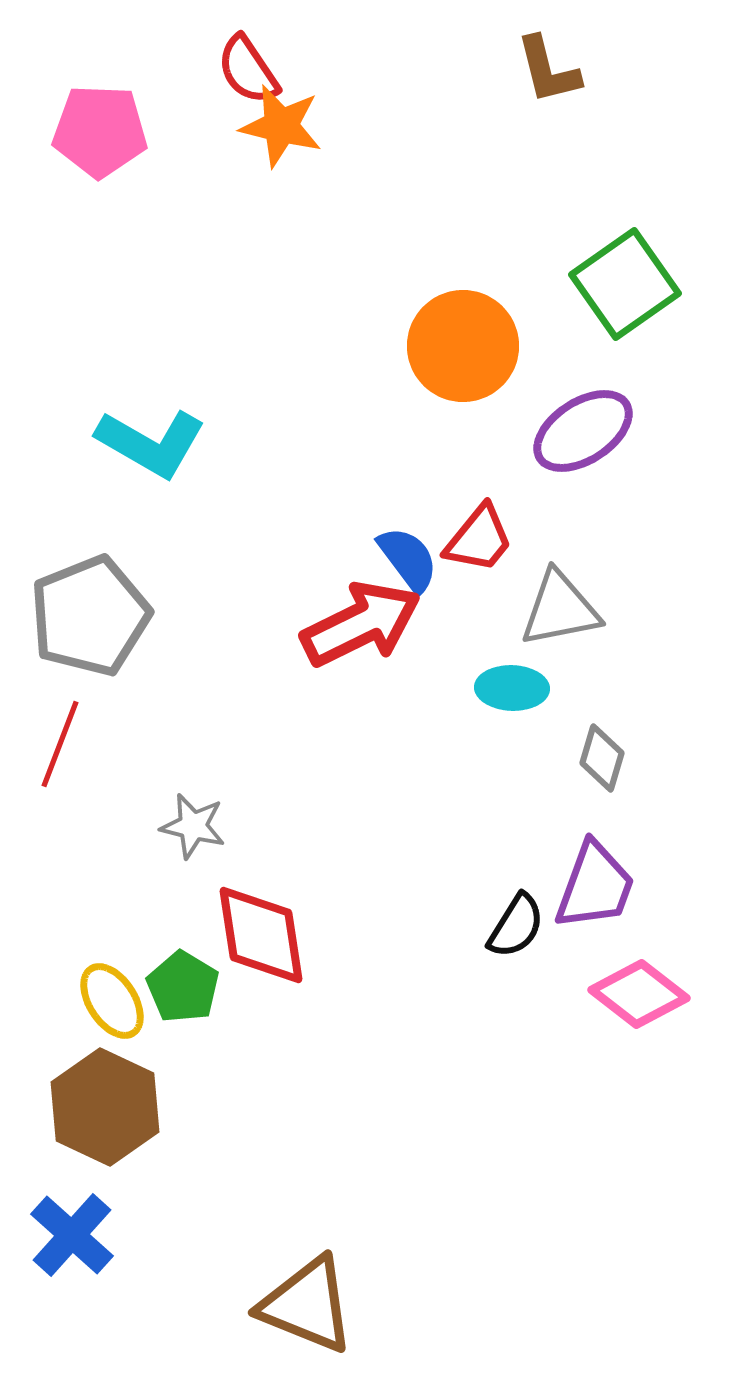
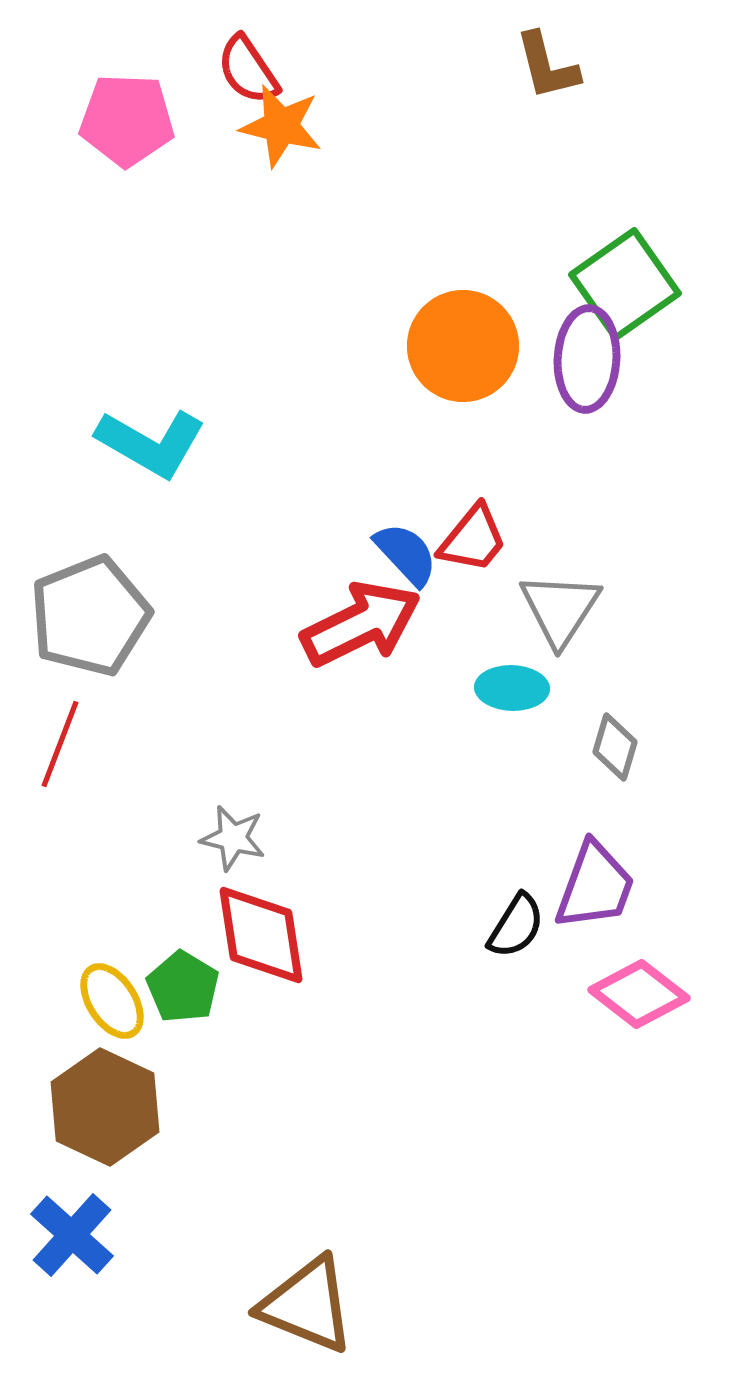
brown L-shape: moved 1 px left, 4 px up
pink pentagon: moved 27 px right, 11 px up
purple ellipse: moved 4 px right, 72 px up; rotated 54 degrees counterclockwise
red trapezoid: moved 6 px left
blue semicircle: moved 2 px left, 5 px up; rotated 6 degrees counterclockwise
gray triangle: rotated 46 degrees counterclockwise
gray diamond: moved 13 px right, 11 px up
gray star: moved 40 px right, 12 px down
